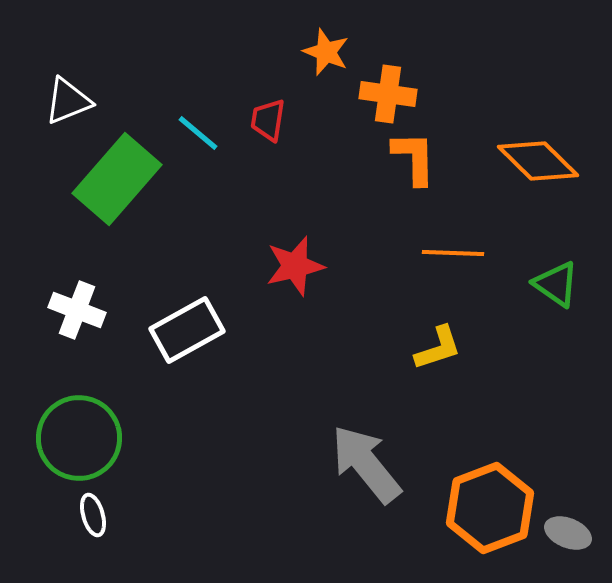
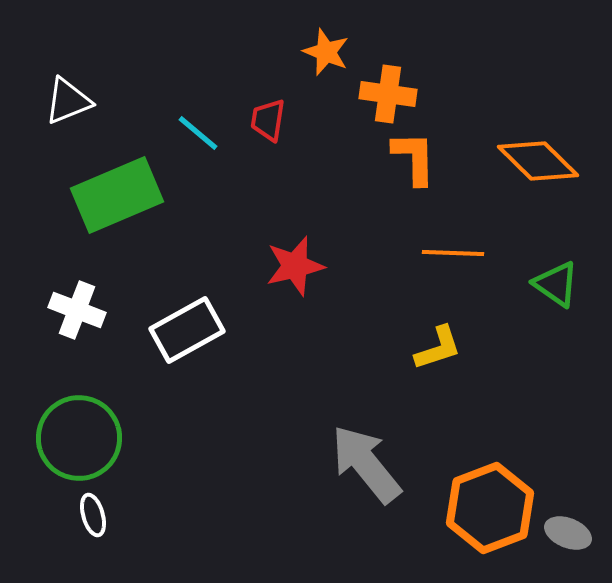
green rectangle: moved 16 px down; rotated 26 degrees clockwise
